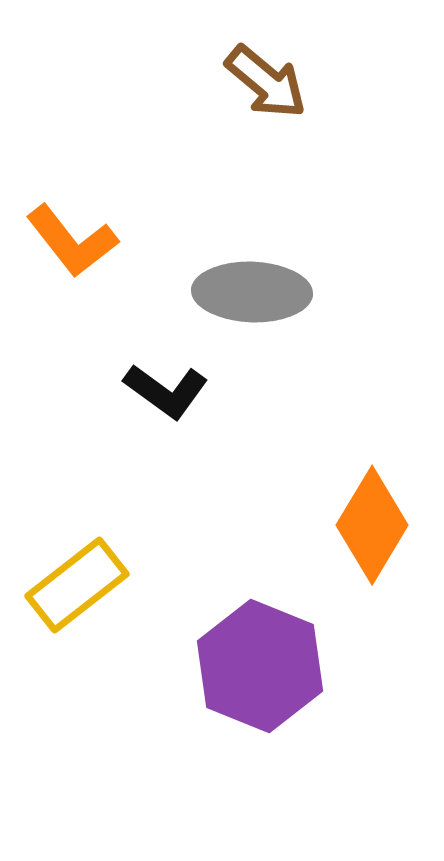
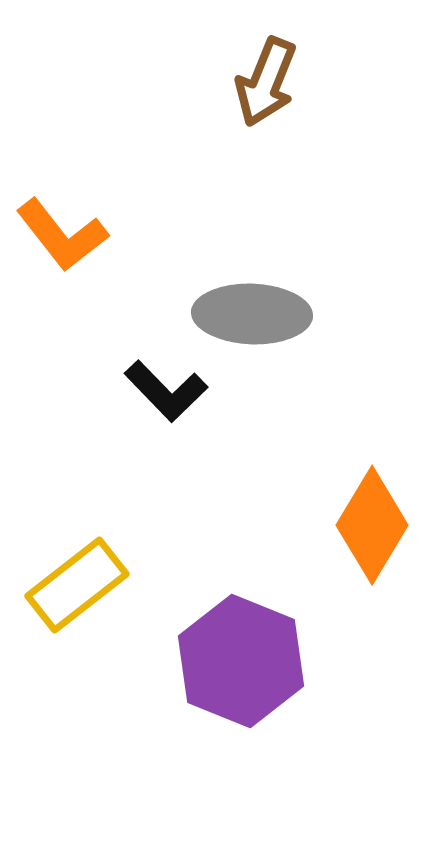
brown arrow: rotated 72 degrees clockwise
orange L-shape: moved 10 px left, 6 px up
gray ellipse: moved 22 px down
black L-shape: rotated 10 degrees clockwise
purple hexagon: moved 19 px left, 5 px up
